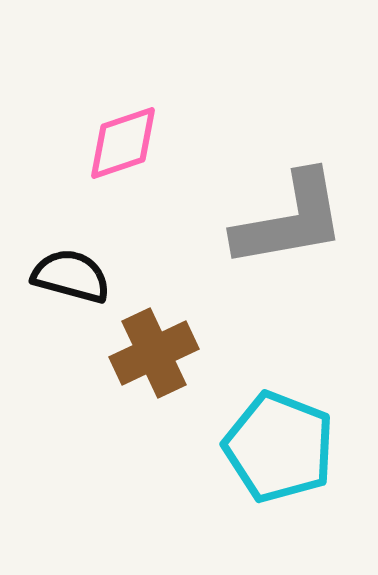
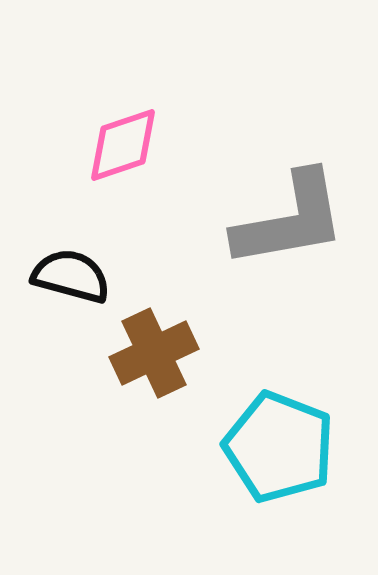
pink diamond: moved 2 px down
